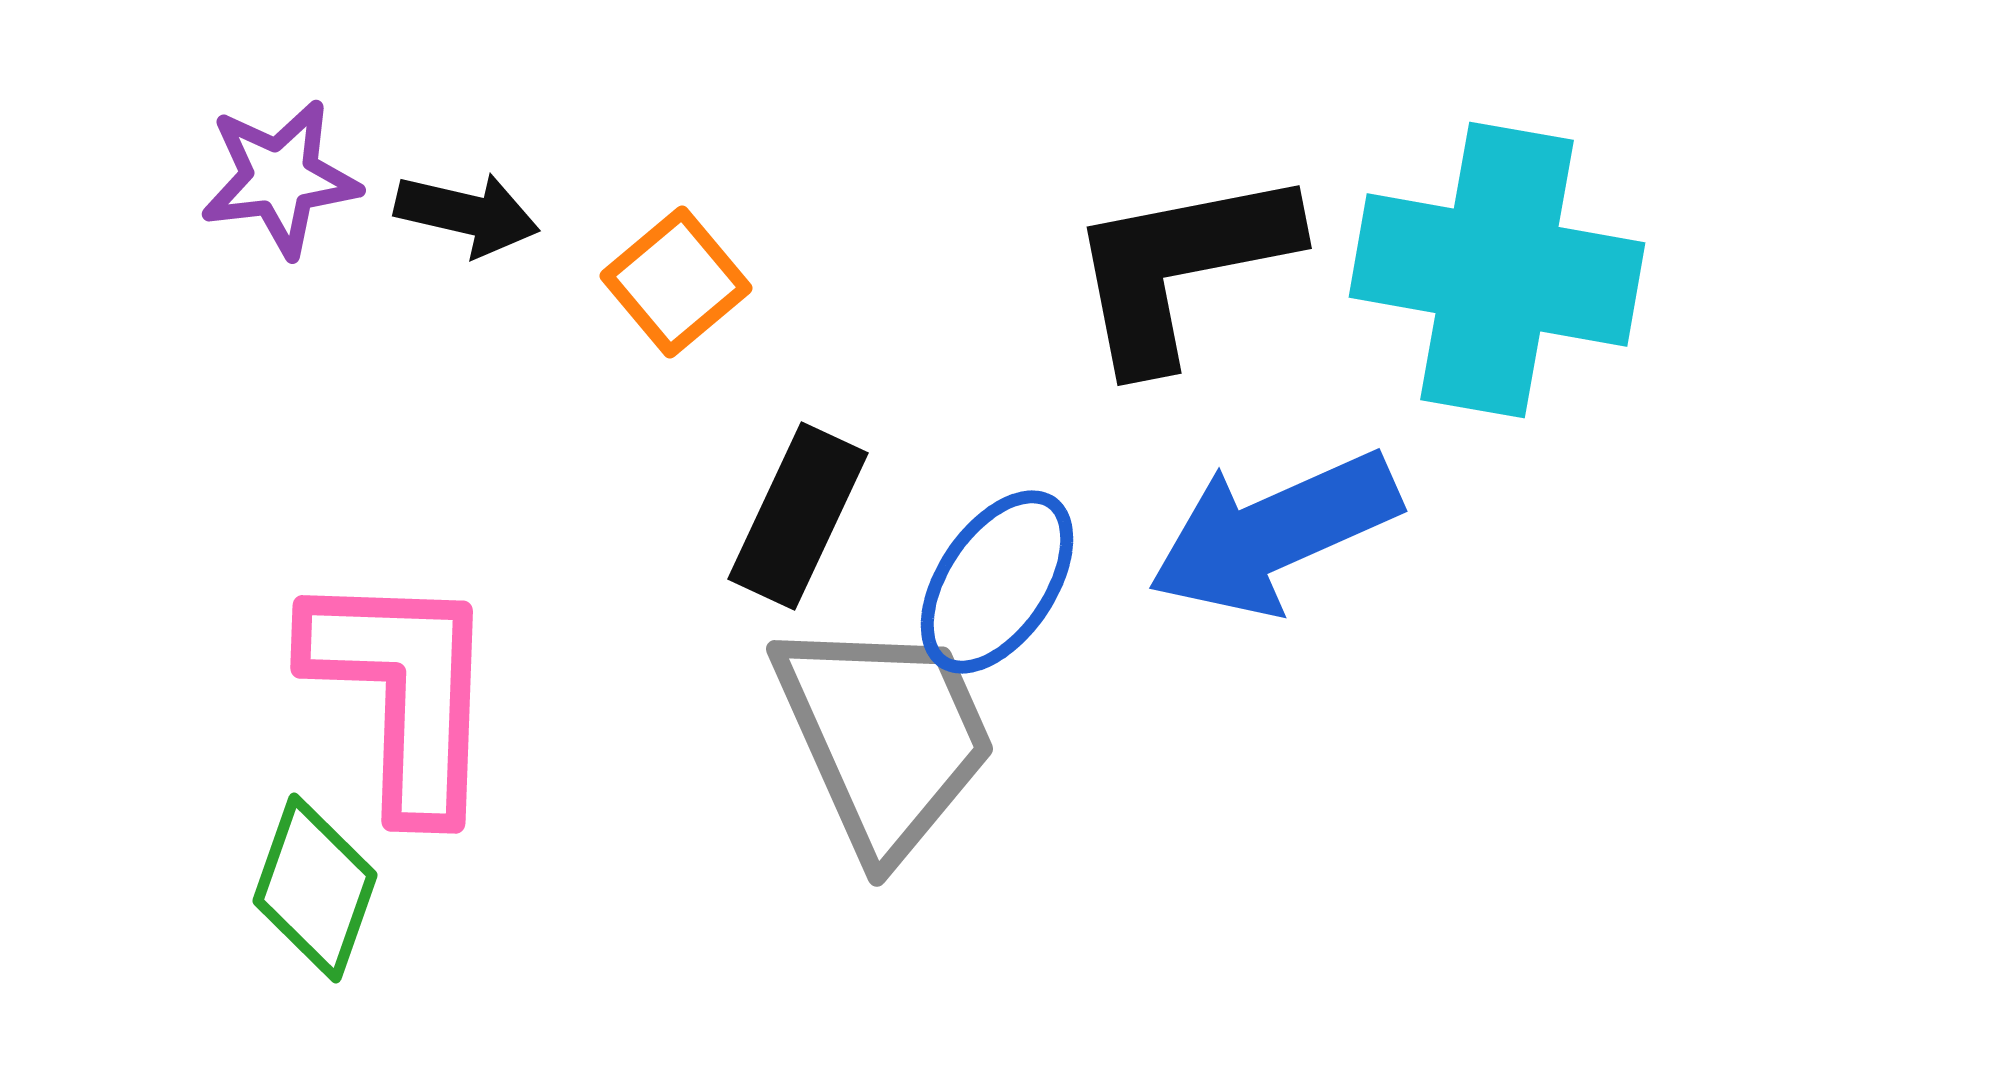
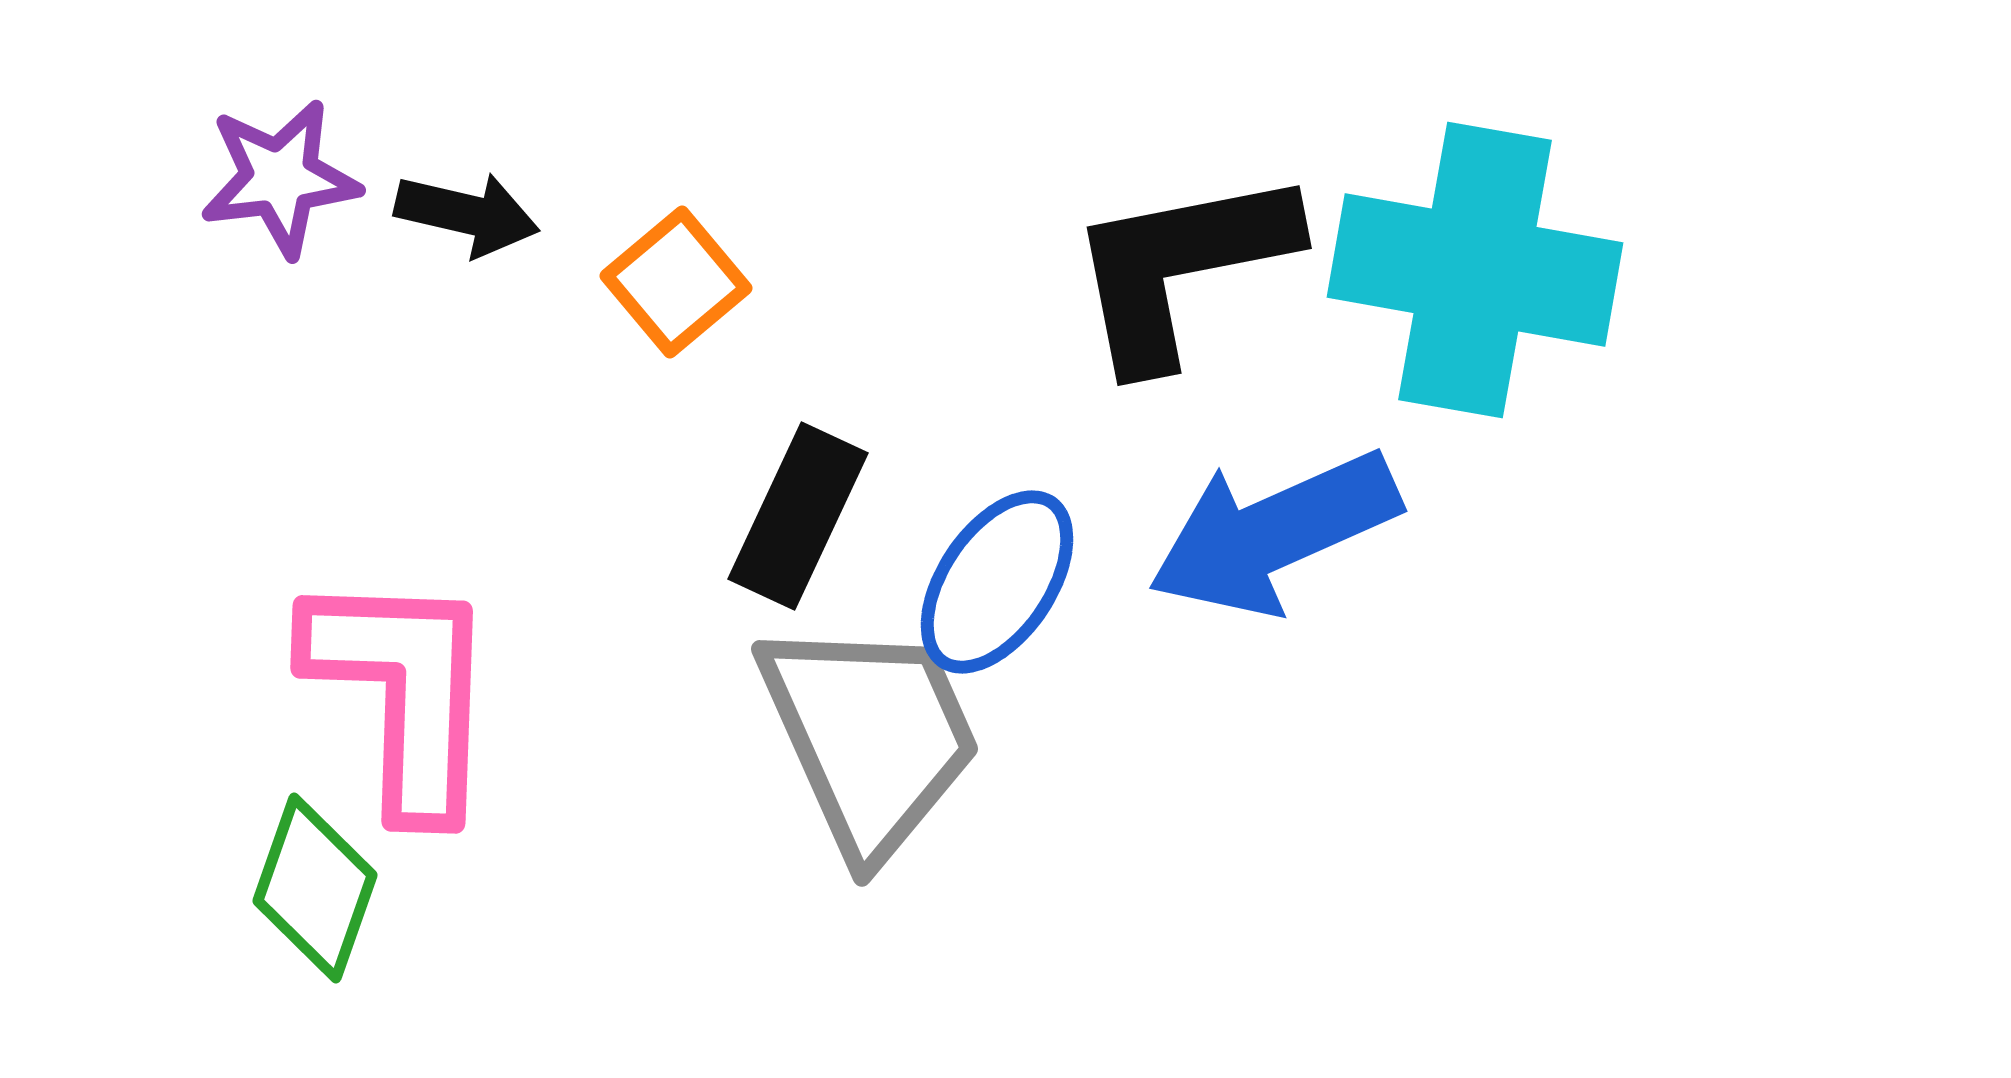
cyan cross: moved 22 px left
gray trapezoid: moved 15 px left
